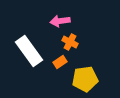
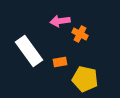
orange cross: moved 10 px right, 8 px up
orange rectangle: rotated 24 degrees clockwise
yellow pentagon: rotated 20 degrees clockwise
